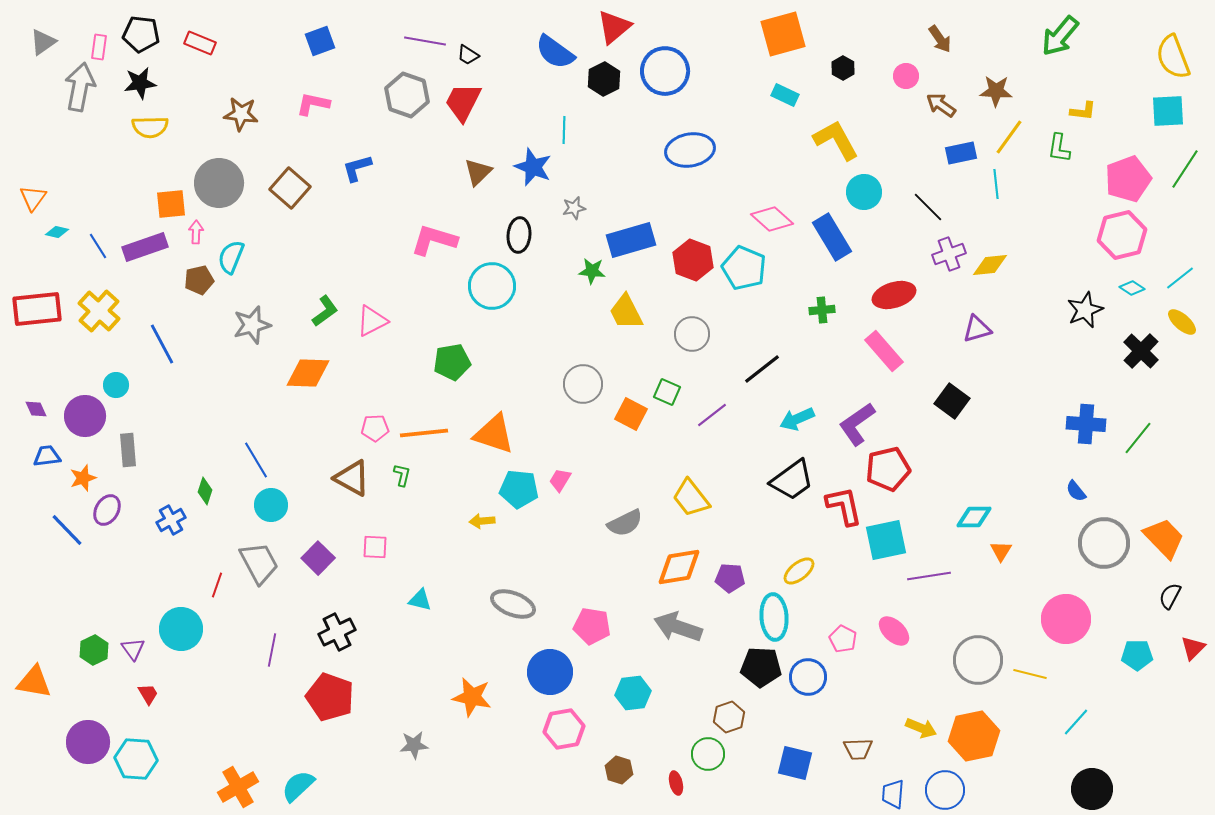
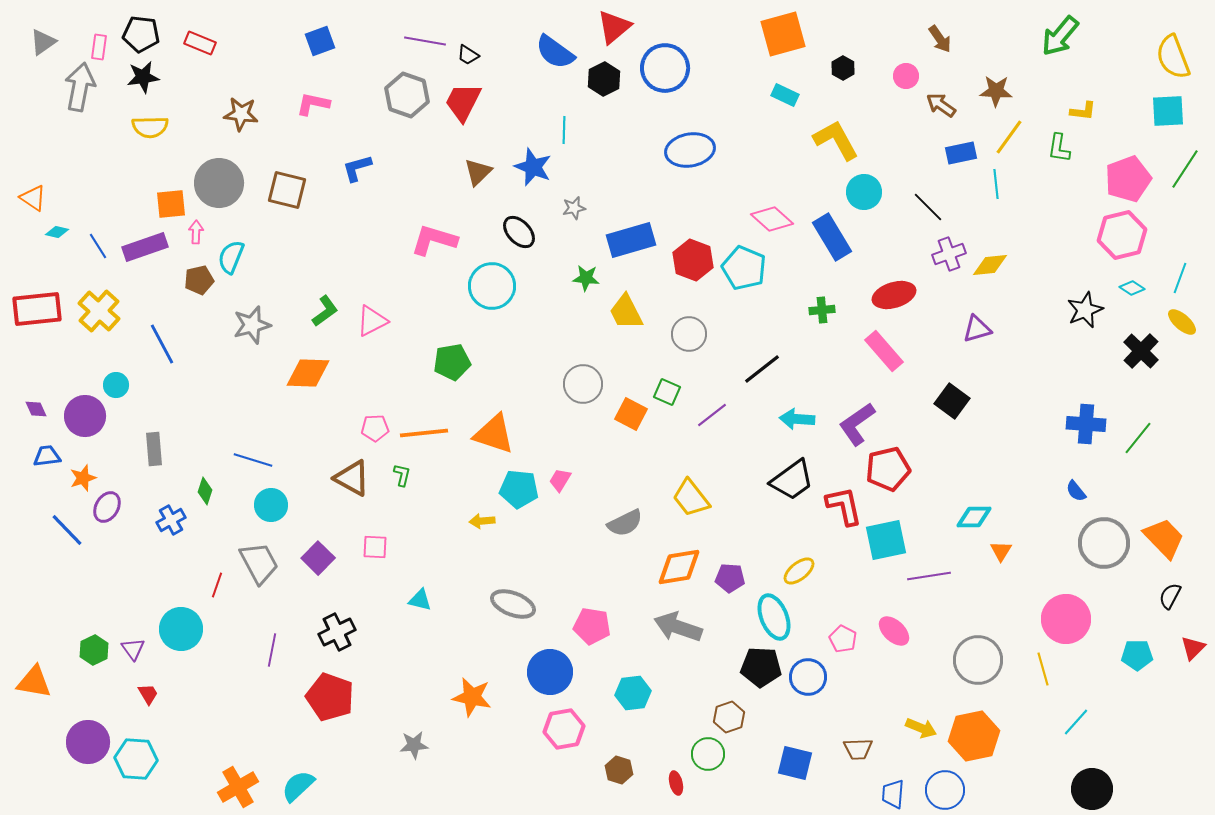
blue circle at (665, 71): moved 3 px up
black star at (140, 83): moved 3 px right, 6 px up
brown square at (290, 188): moved 3 px left, 2 px down; rotated 27 degrees counterclockwise
orange triangle at (33, 198): rotated 32 degrees counterclockwise
black ellipse at (519, 235): moved 3 px up; rotated 48 degrees counterclockwise
green star at (592, 271): moved 6 px left, 7 px down
cyan line at (1180, 278): rotated 32 degrees counterclockwise
gray circle at (692, 334): moved 3 px left
cyan arrow at (797, 419): rotated 28 degrees clockwise
gray rectangle at (128, 450): moved 26 px right, 1 px up
blue line at (256, 460): moved 3 px left; rotated 42 degrees counterclockwise
purple ellipse at (107, 510): moved 3 px up
cyan ellipse at (774, 617): rotated 18 degrees counterclockwise
yellow line at (1030, 674): moved 13 px right, 5 px up; rotated 60 degrees clockwise
